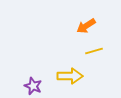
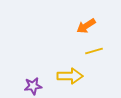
purple star: rotated 30 degrees counterclockwise
